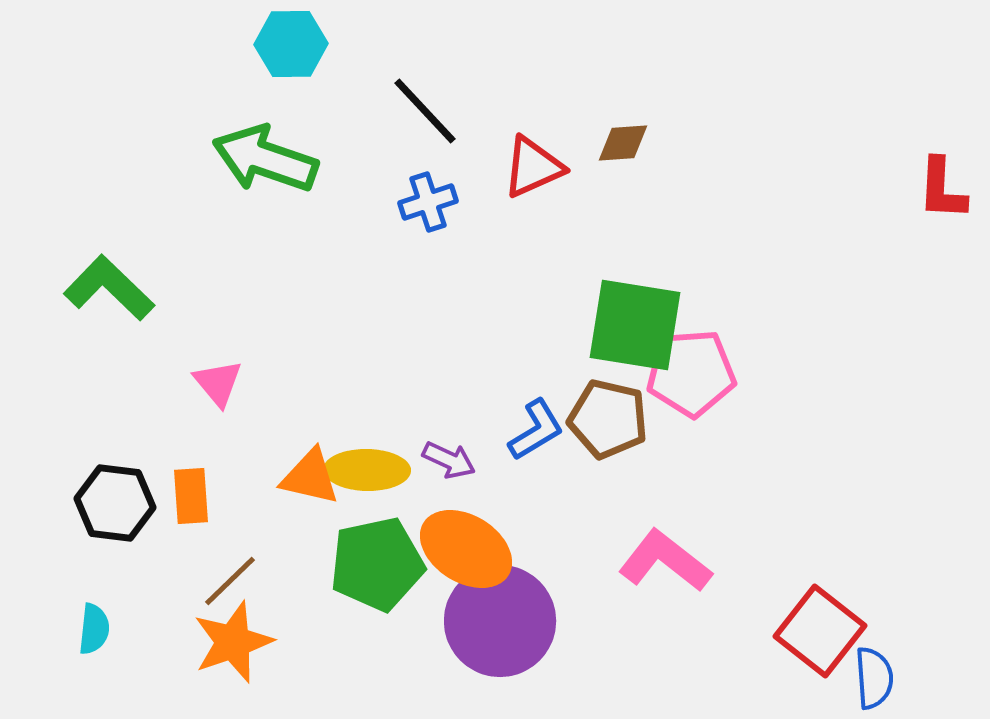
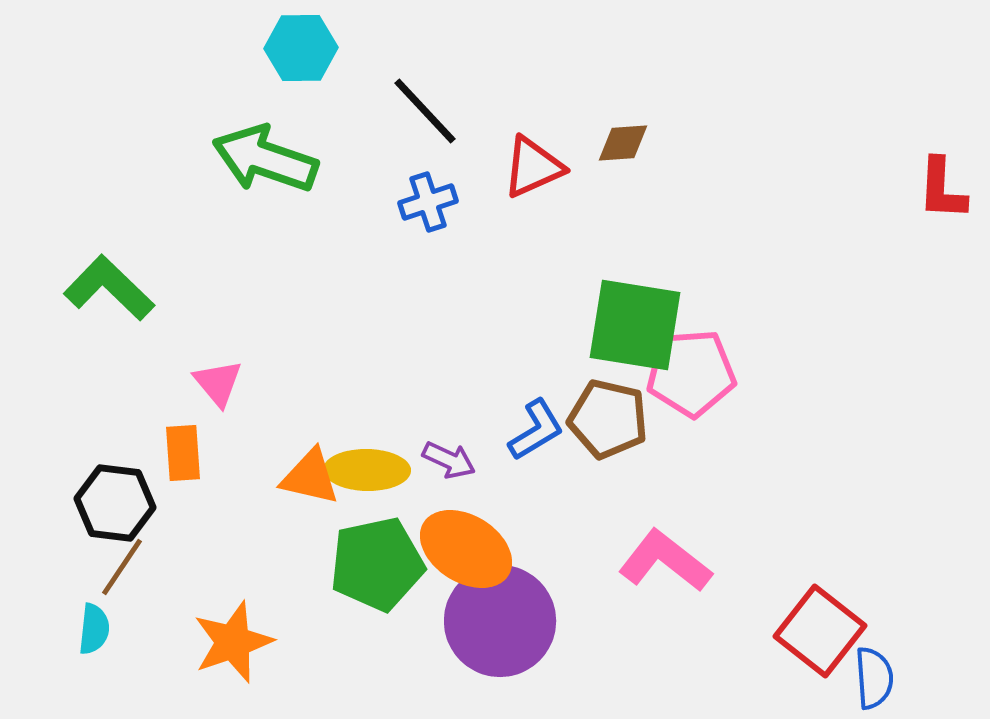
cyan hexagon: moved 10 px right, 4 px down
orange rectangle: moved 8 px left, 43 px up
brown line: moved 108 px left, 14 px up; rotated 12 degrees counterclockwise
